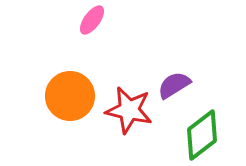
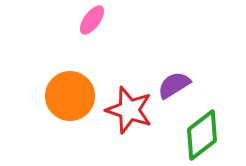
red star: rotated 6 degrees clockwise
